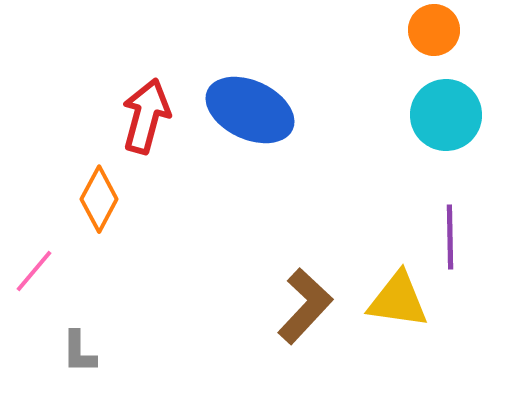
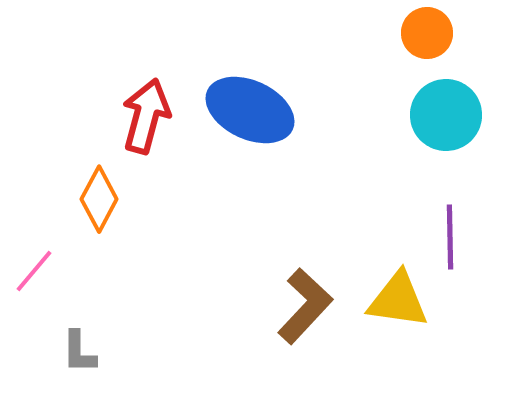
orange circle: moved 7 px left, 3 px down
